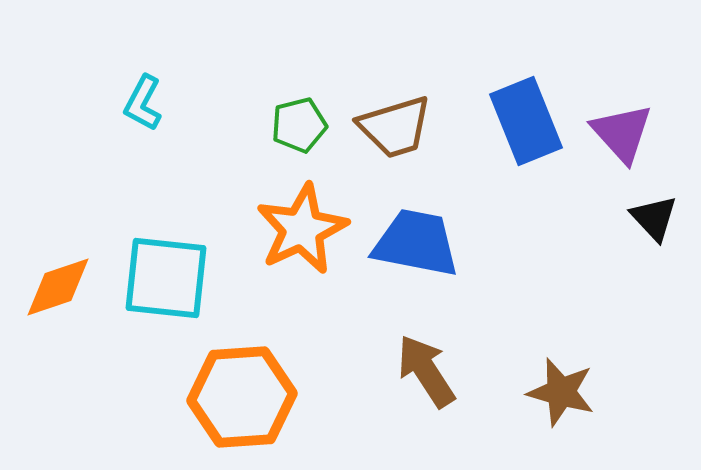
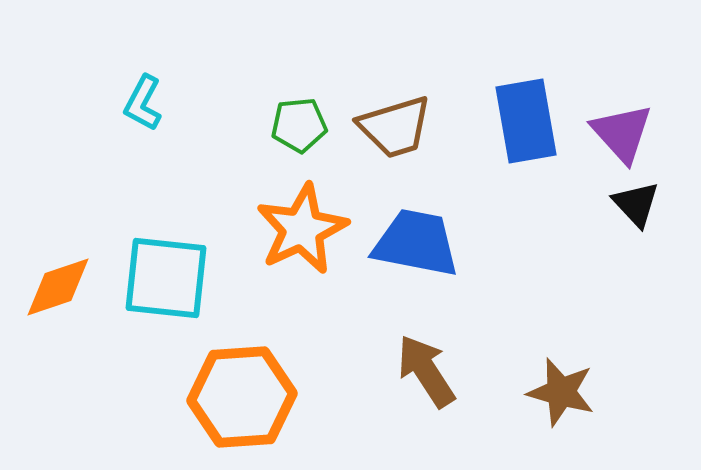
blue rectangle: rotated 12 degrees clockwise
green pentagon: rotated 8 degrees clockwise
black triangle: moved 18 px left, 14 px up
